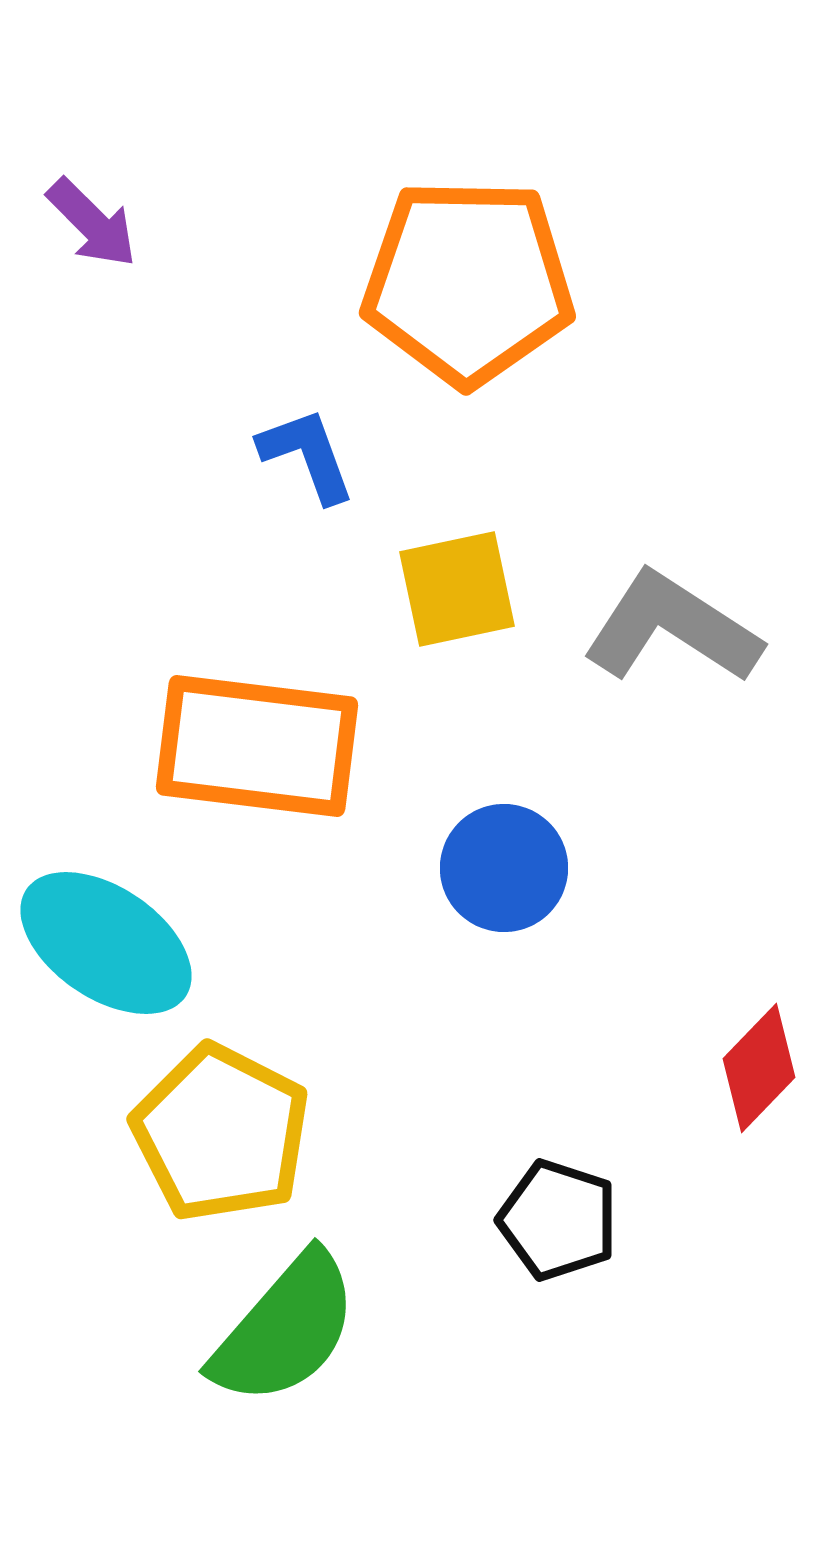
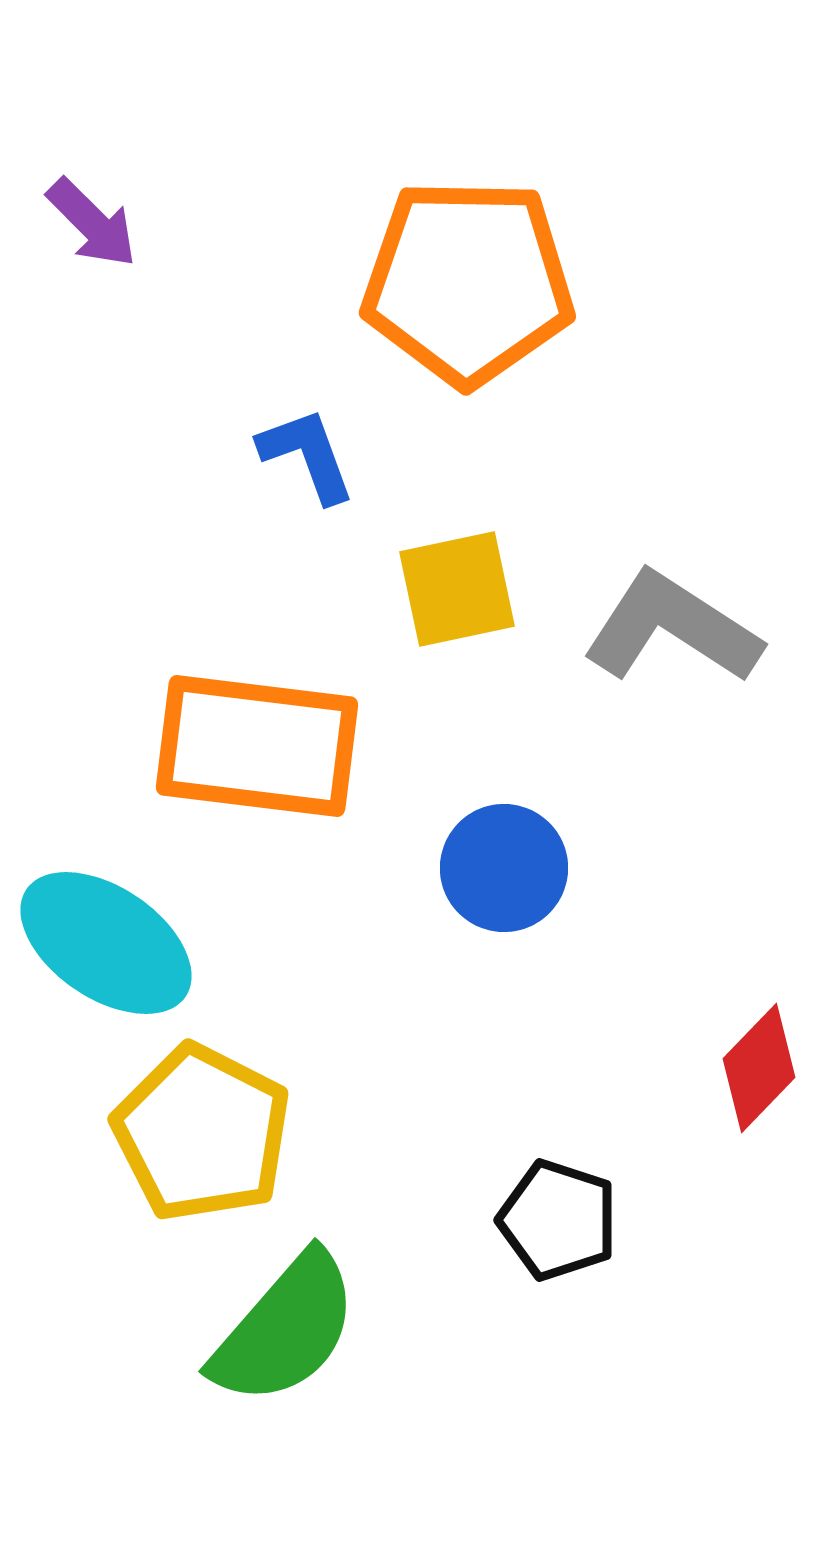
yellow pentagon: moved 19 px left
